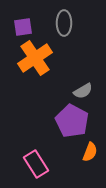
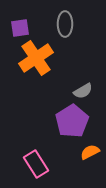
gray ellipse: moved 1 px right, 1 px down
purple square: moved 3 px left, 1 px down
orange cross: moved 1 px right
purple pentagon: rotated 12 degrees clockwise
orange semicircle: rotated 138 degrees counterclockwise
